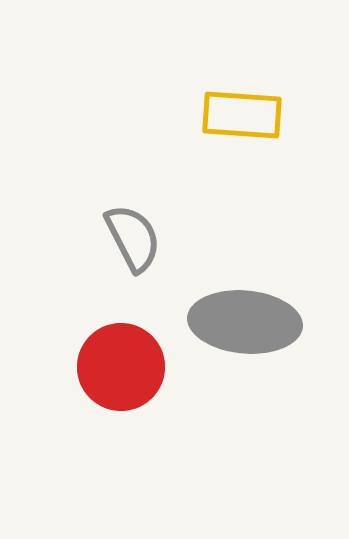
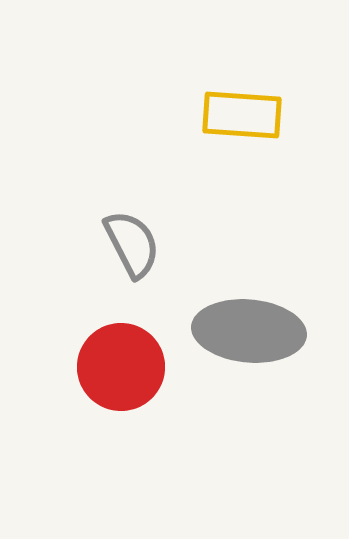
gray semicircle: moved 1 px left, 6 px down
gray ellipse: moved 4 px right, 9 px down
